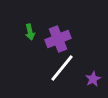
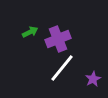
green arrow: rotated 105 degrees counterclockwise
